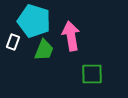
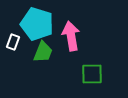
cyan pentagon: moved 3 px right, 3 px down
green trapezoid: moved 1 px left, 2 px down
